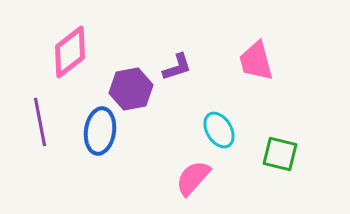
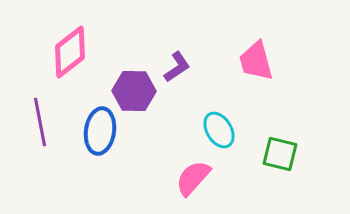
purple L-shape: rotated 16 degrees counterclockwise
purple hexagon: moved 3 px right, 2 px down; rotated 12 degrees clockwise
